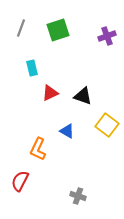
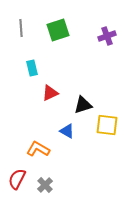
gray line: rotated 24 degrees counterclockwise
black triangle: moved 9 px down; rotated 36 degrees counterclockwise
yellow square: rotated 30 degrees counterclockwise
orange L-shape: rotated 95 degrees clockwise
red semicircle: moved 3 px left, 2 px up
gray cross: moved 33 px left, 11 px up; rotated 28 degrees clockwise
